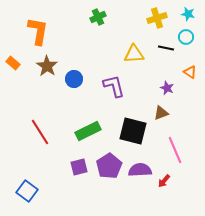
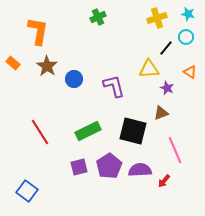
black line: rotated 63 degrees counterclockwise
yellow triangle: moved 15 px right, 15 px down
